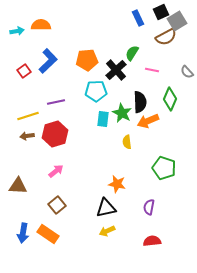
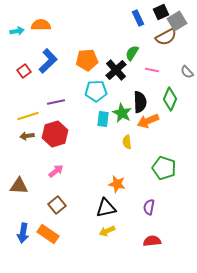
brown triangle: moved 1 px right
